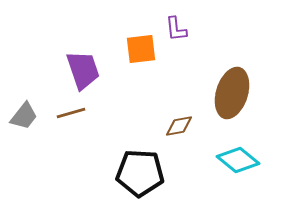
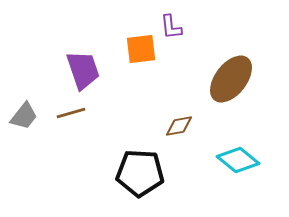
purple L-shape: moved 5 px left, 2 px up
brown ellipse: moved 1 px left, 14 px up; rotated 21 degrees clockwise
